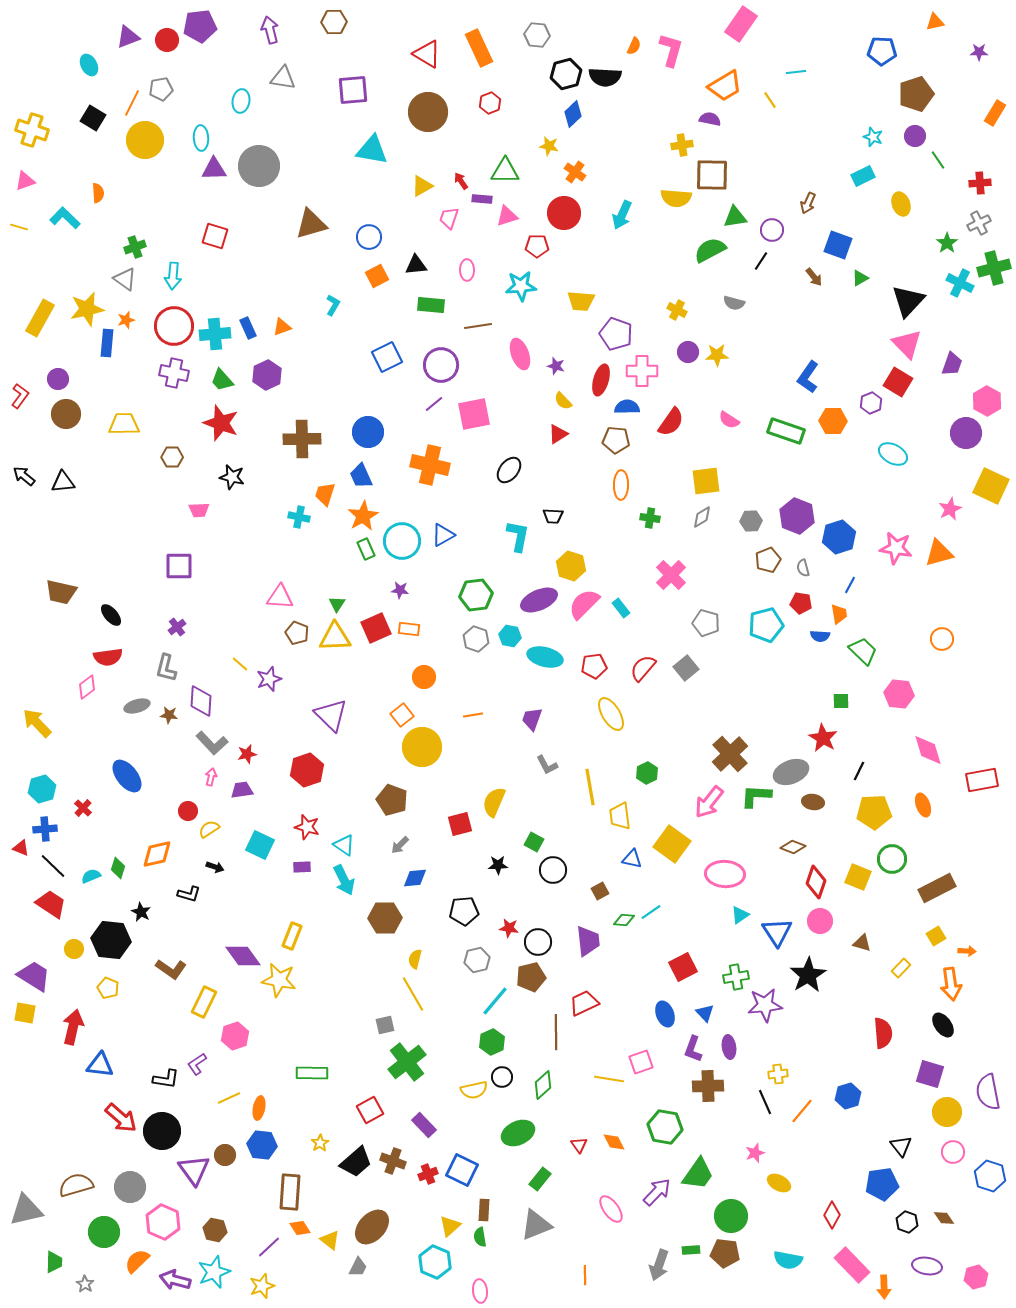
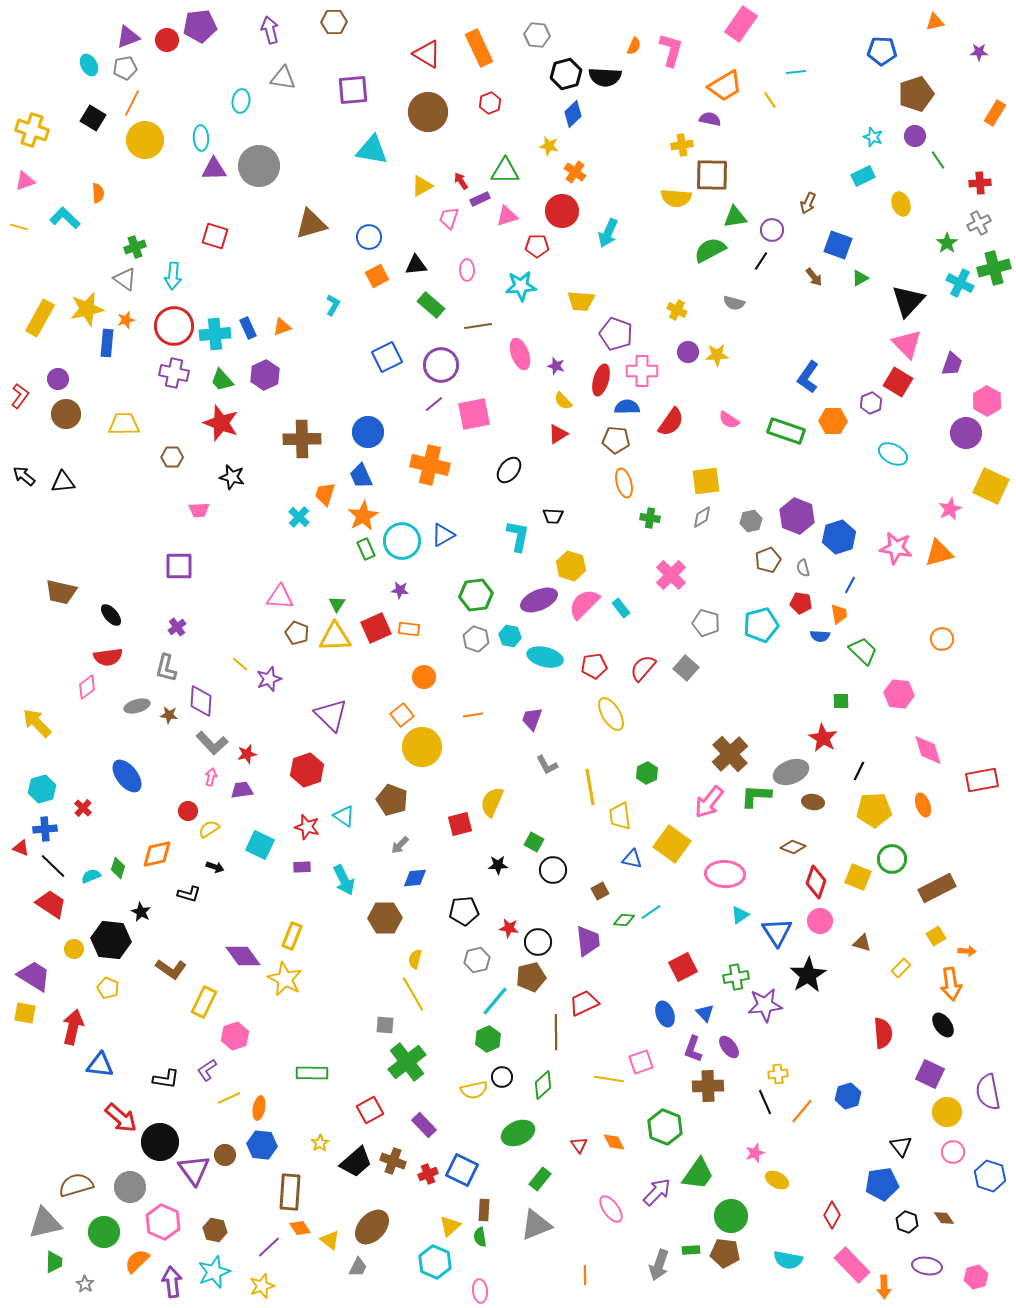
gray pentagon at (161, 89): moved 36 px left, 21 px up
purple rectangle at (482, 199): moved 2 px left; rotated 30 degrees counterclockwise
red circle at (564, 213): moved 2 px left, 2 px up
cyan arrow at (622, 215): moved 14 px left, 18 px down
green rectangle at (431, 305): rotated 36 degrees clockwise
purple hexagon at (267, 375): moved 2 px left
orange ellipse at (621, 485): moved 3 px right, 2 px up; rotated 16 degrees counterclockwise
cyan cross at (299, 517): rotated 30 degrees clockwise
gray hexagon at (751, 521): rotated 10 degrees counterclockwise
cyan pentagon at (766, 625): moved 5 px left
gray square at (686, 668): rotated 10 degrees counterclockwise
yellow semicircle at (494, 802): moved 2 px left
yellow pentagon at (874, 812): moved 2 px up
cyan triangle at (344, 845): moved 29 px up
yellow star at (279, 980): moved 6 px right, 1 px up; rotated 16 degrees clockwise
gray square at (385, 1025): rotated 18 degrees clockwise
green hexagon at (492, 1042): moved 4 px left, 3 px up
purple ellipse at (729, 1047): rotated 30 degrees counterclockwise
purple L-shape at (197, 1064): moved 10 px right, 6 px down
purple square at (930, 1074): rotated 8 degrees clockwise
green hexagon at (665, 1127): rotated 12 degrees clockwise
black circle at (162, 1131): moved 2 px left, 11 px down
yellow ellipse at (779, 1183): moved 2 px left, 3 px up
gray triangle at (26, 1210): moved 19 px right, 13 px down
purple arrow at (175, 1280): moved 3 px left, 2 px down; rotated 68 degrees clockwise
